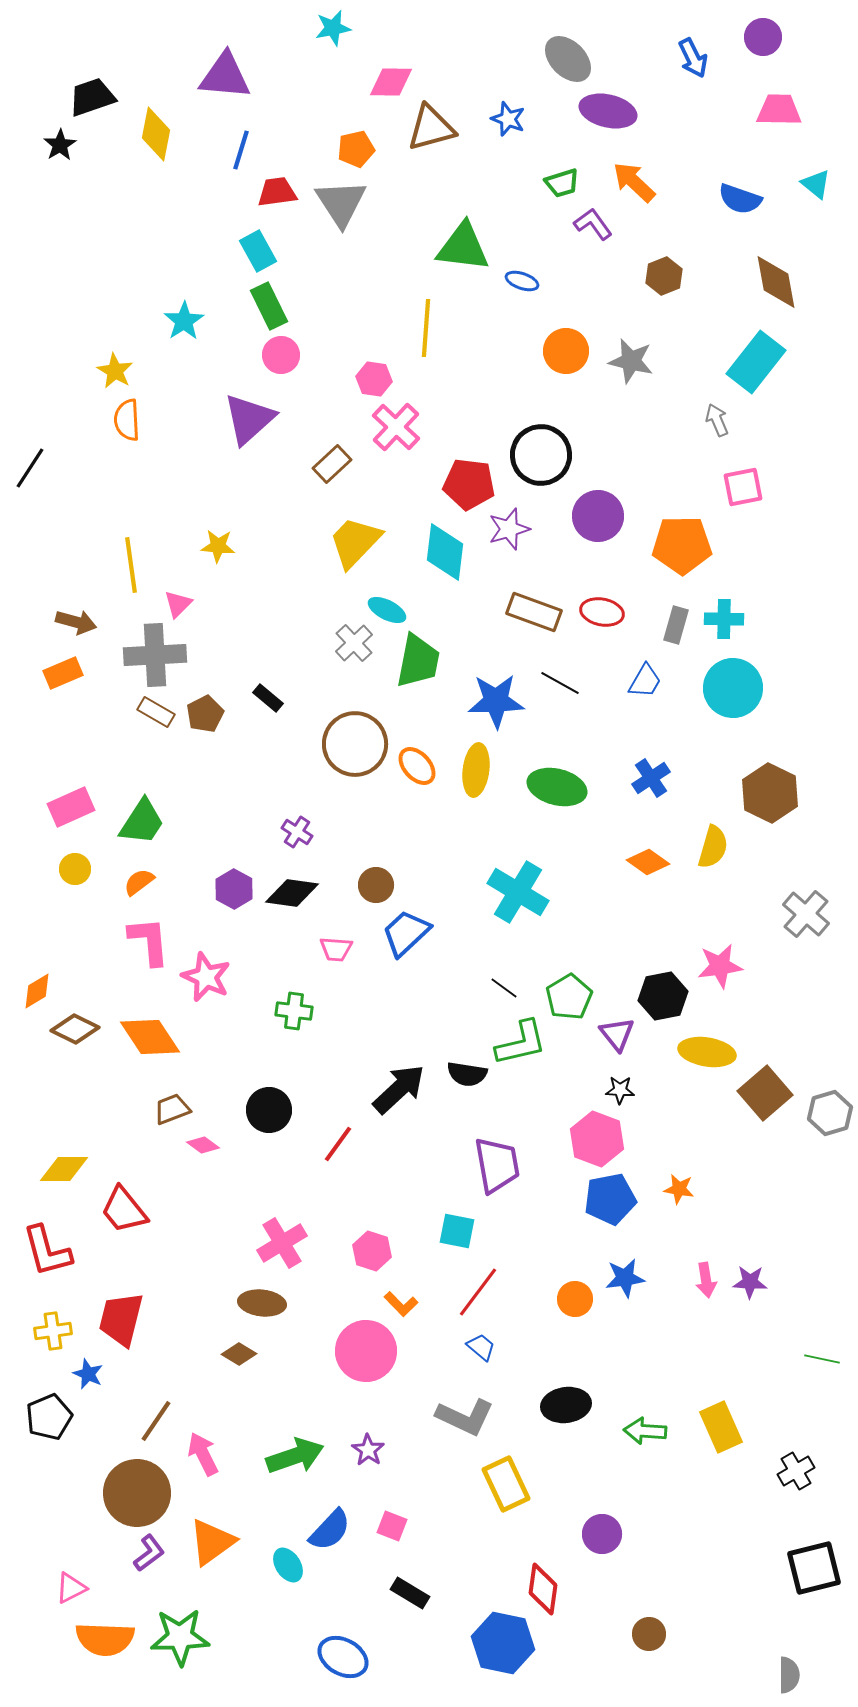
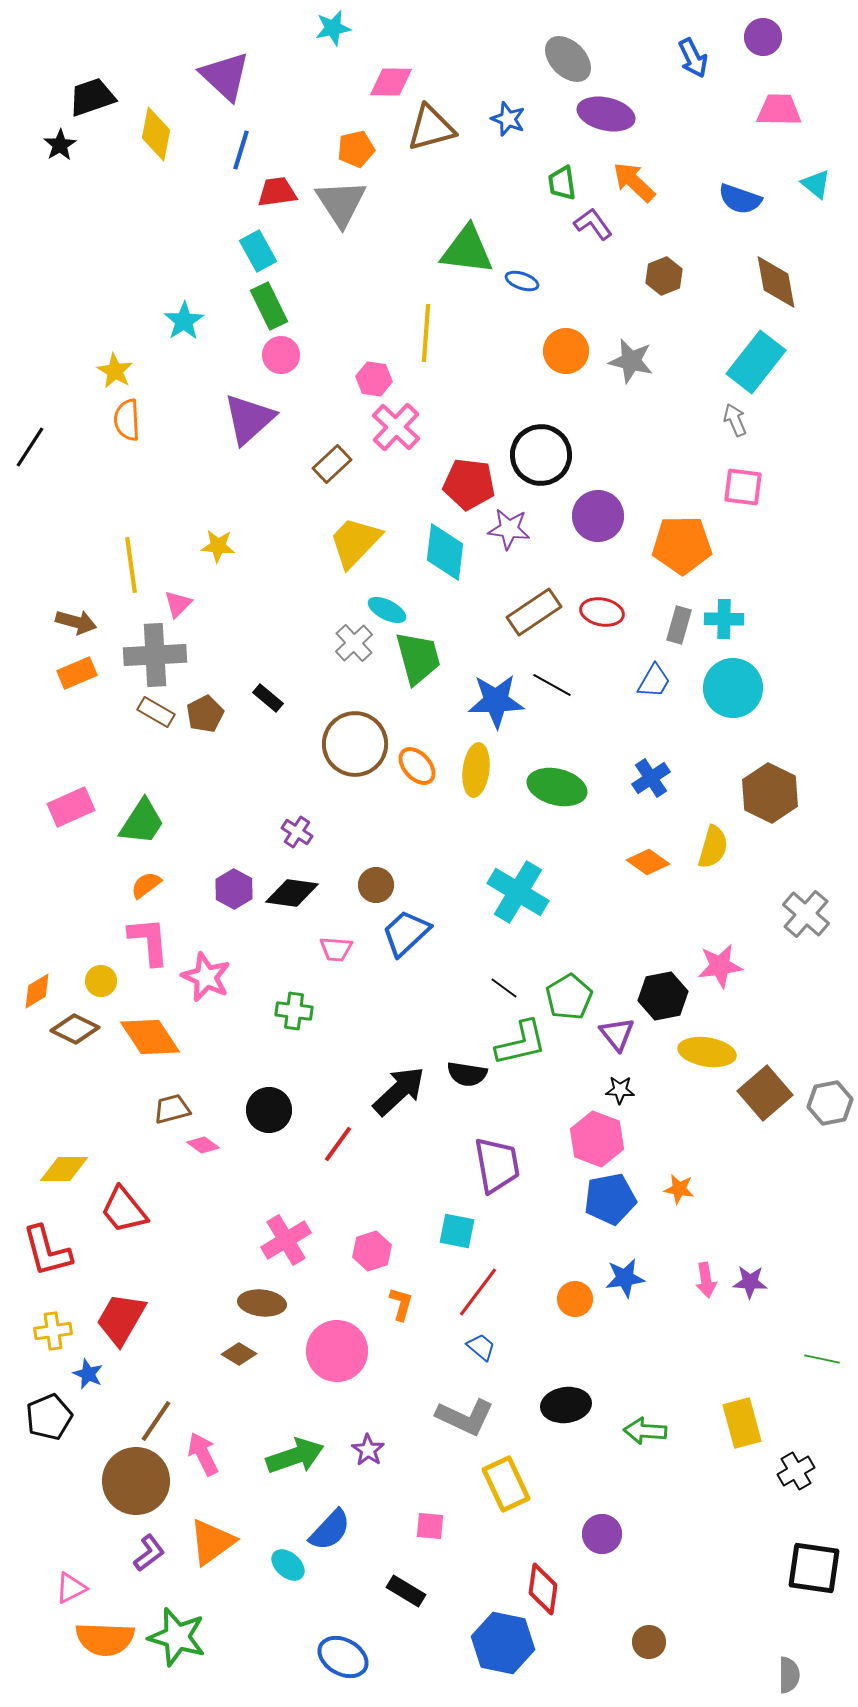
purple triangle at (225, 76): rotated 38 degrees clockwise
purple ellipse at (608, 111): moved 2 px left, 3 px down
green trapezoid at (562, 183): rotated 99 degrees clockwise
green triangle at (463, 247): moved 4 px right, 3 px down
yellow line at (426, 328): moved 5 px down
gray arrow at (717, 420): moved 18 px right
black line at (30, 468): moved 21 px up
pink square at (743, 487): rotated 18 degrees clockwise
purple star at (509, 529): rotated 24 degrees clockwise
brown rectangle at (534, 612): rotated 54 degrees counterclockwise
gray rectangle at (676, 625): moved 3 px right
green trapezoid at (418, 661): moved 3 px up; rotated 26 degrees counterclockwise
orange rectangle at (63, 673): moved 14 px right
blue trapezoid at (645, 681): moved 9 px right
black line at (560, 683): moved 8 px left, 2 px down
yellow circle at (75, 869): moved 26 px right, 112 px down
orange semicircle at (139, 882): moved 7 px right, 3 px down
black arrow at (399, 1089): moved 2 px down
brown trapezoid at (172, 1109): rotated 6 degrees clockwise
gray hexagon at (830, 1113): moved 10 px up; rotated 6 degrees clockwise
pink cross at (282, 1243): moved 4 px right, 3 px up
pink hexagon at (372, 1251): rotated 24 degrees clockwise
orange L-shape at (401, 1304): rotated 120 degrees counterclockwise
red trapezoid at (121, 1319): rotated 16 degrees clockwise
pink circle at (366, 1351): moved 29 px left
yellow rectangle at (721, 1427): moved 21 px right, 4 px up; rotated 9 degrees clockwise
brown circle at (137, 1493): moved 1 px left, 12 px up
pink square at (392, 1526): moved 38 px right; rotated 16 degrees counterclockwise
cyan ellipse at (288, 1565): rotated 16 degrees counterclockwise
black square at (814, 1568): rotated 22 degrees clockwise
black rectangle at (410, 1593): moved 4 px left, 2 px up
brown circle at (649, 1634): moved 8 px down
green star at (180, 1637): moved 3 px left; rotated 18 degrees clockwise
